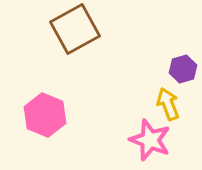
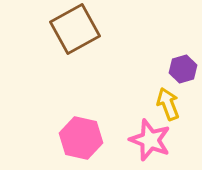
pink hexagon: moved 36 px right, 23 px down; rotated 9 degrees counterclockwise
